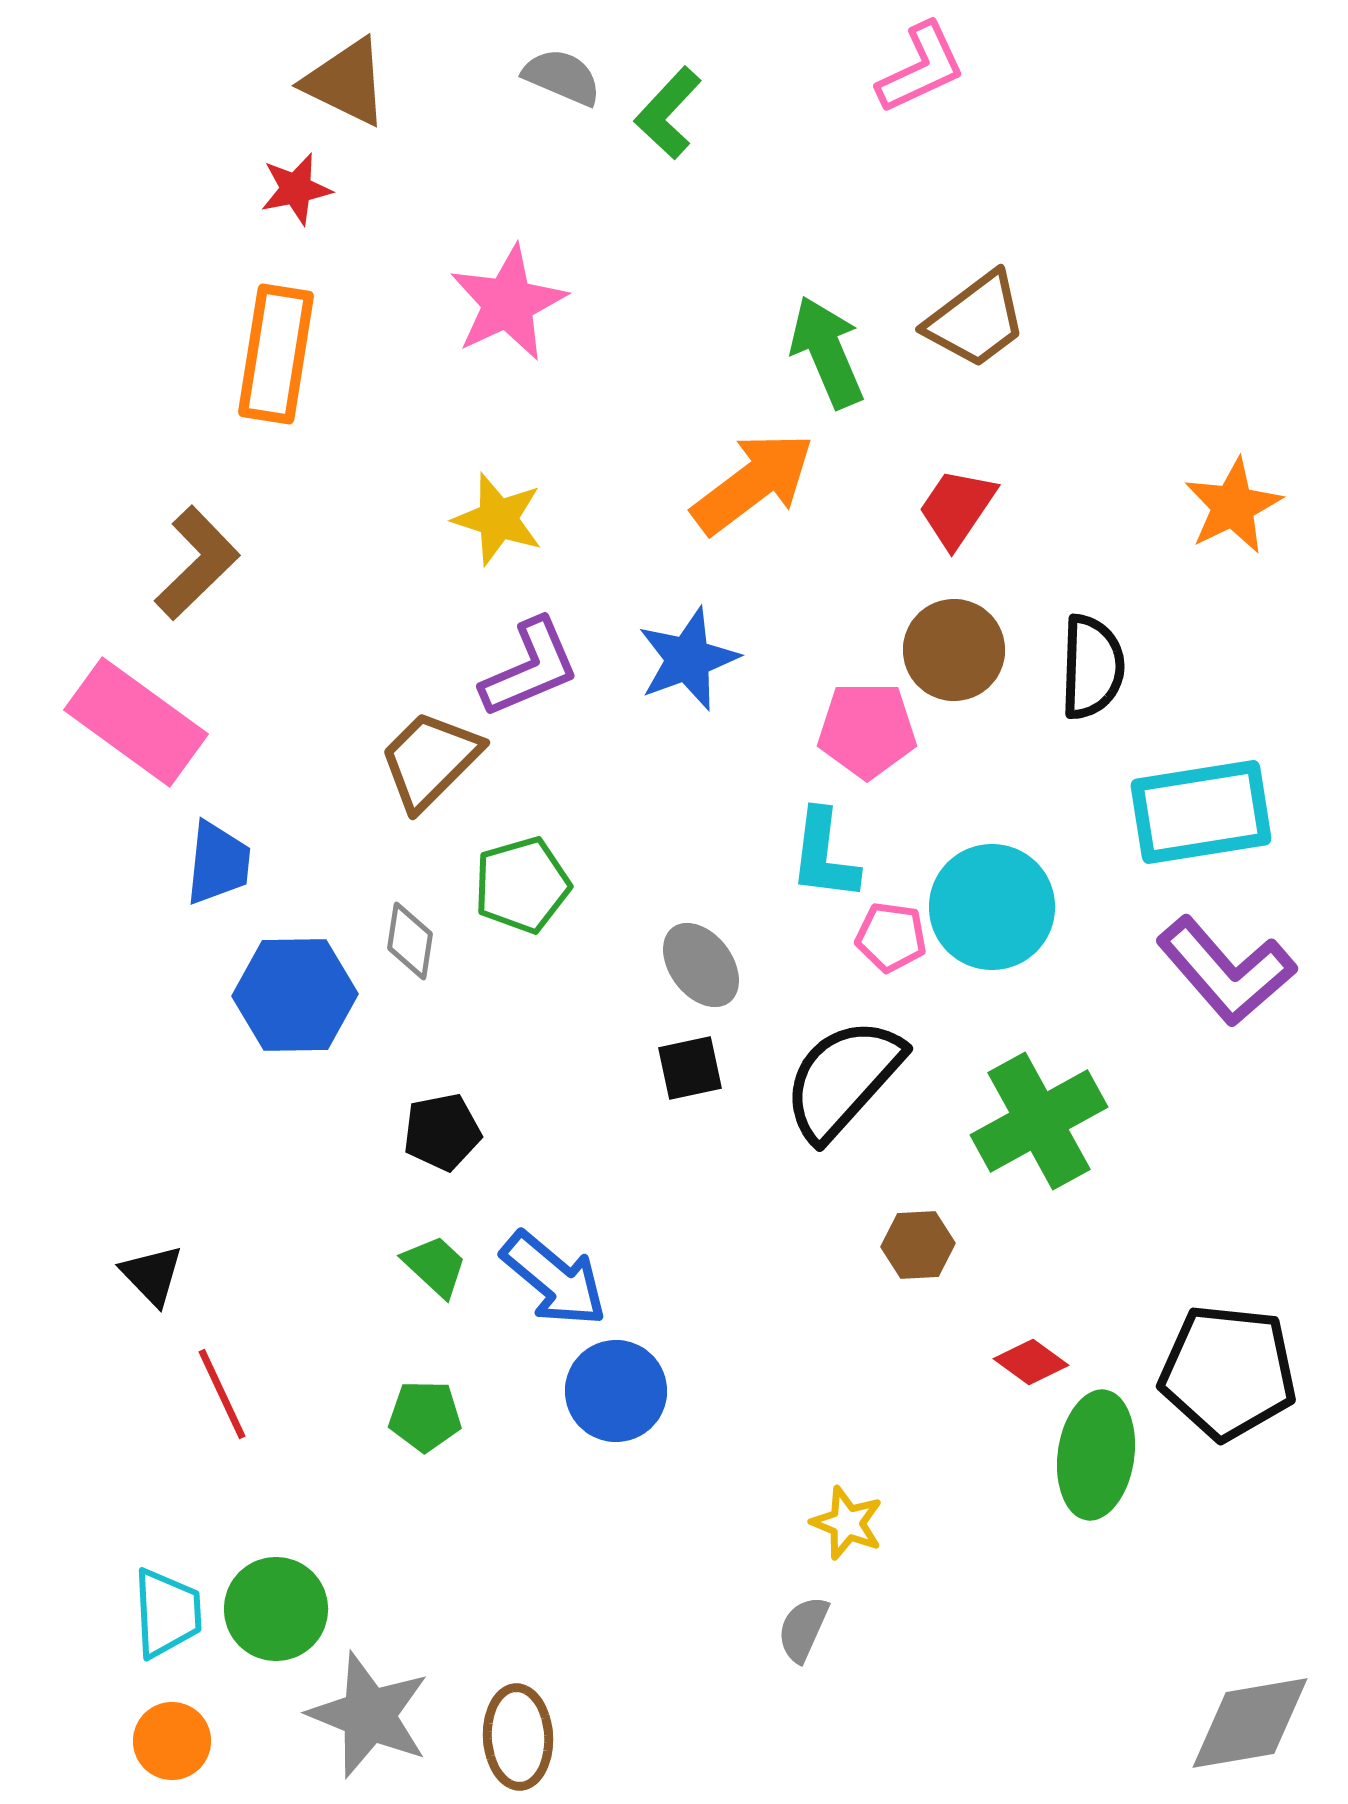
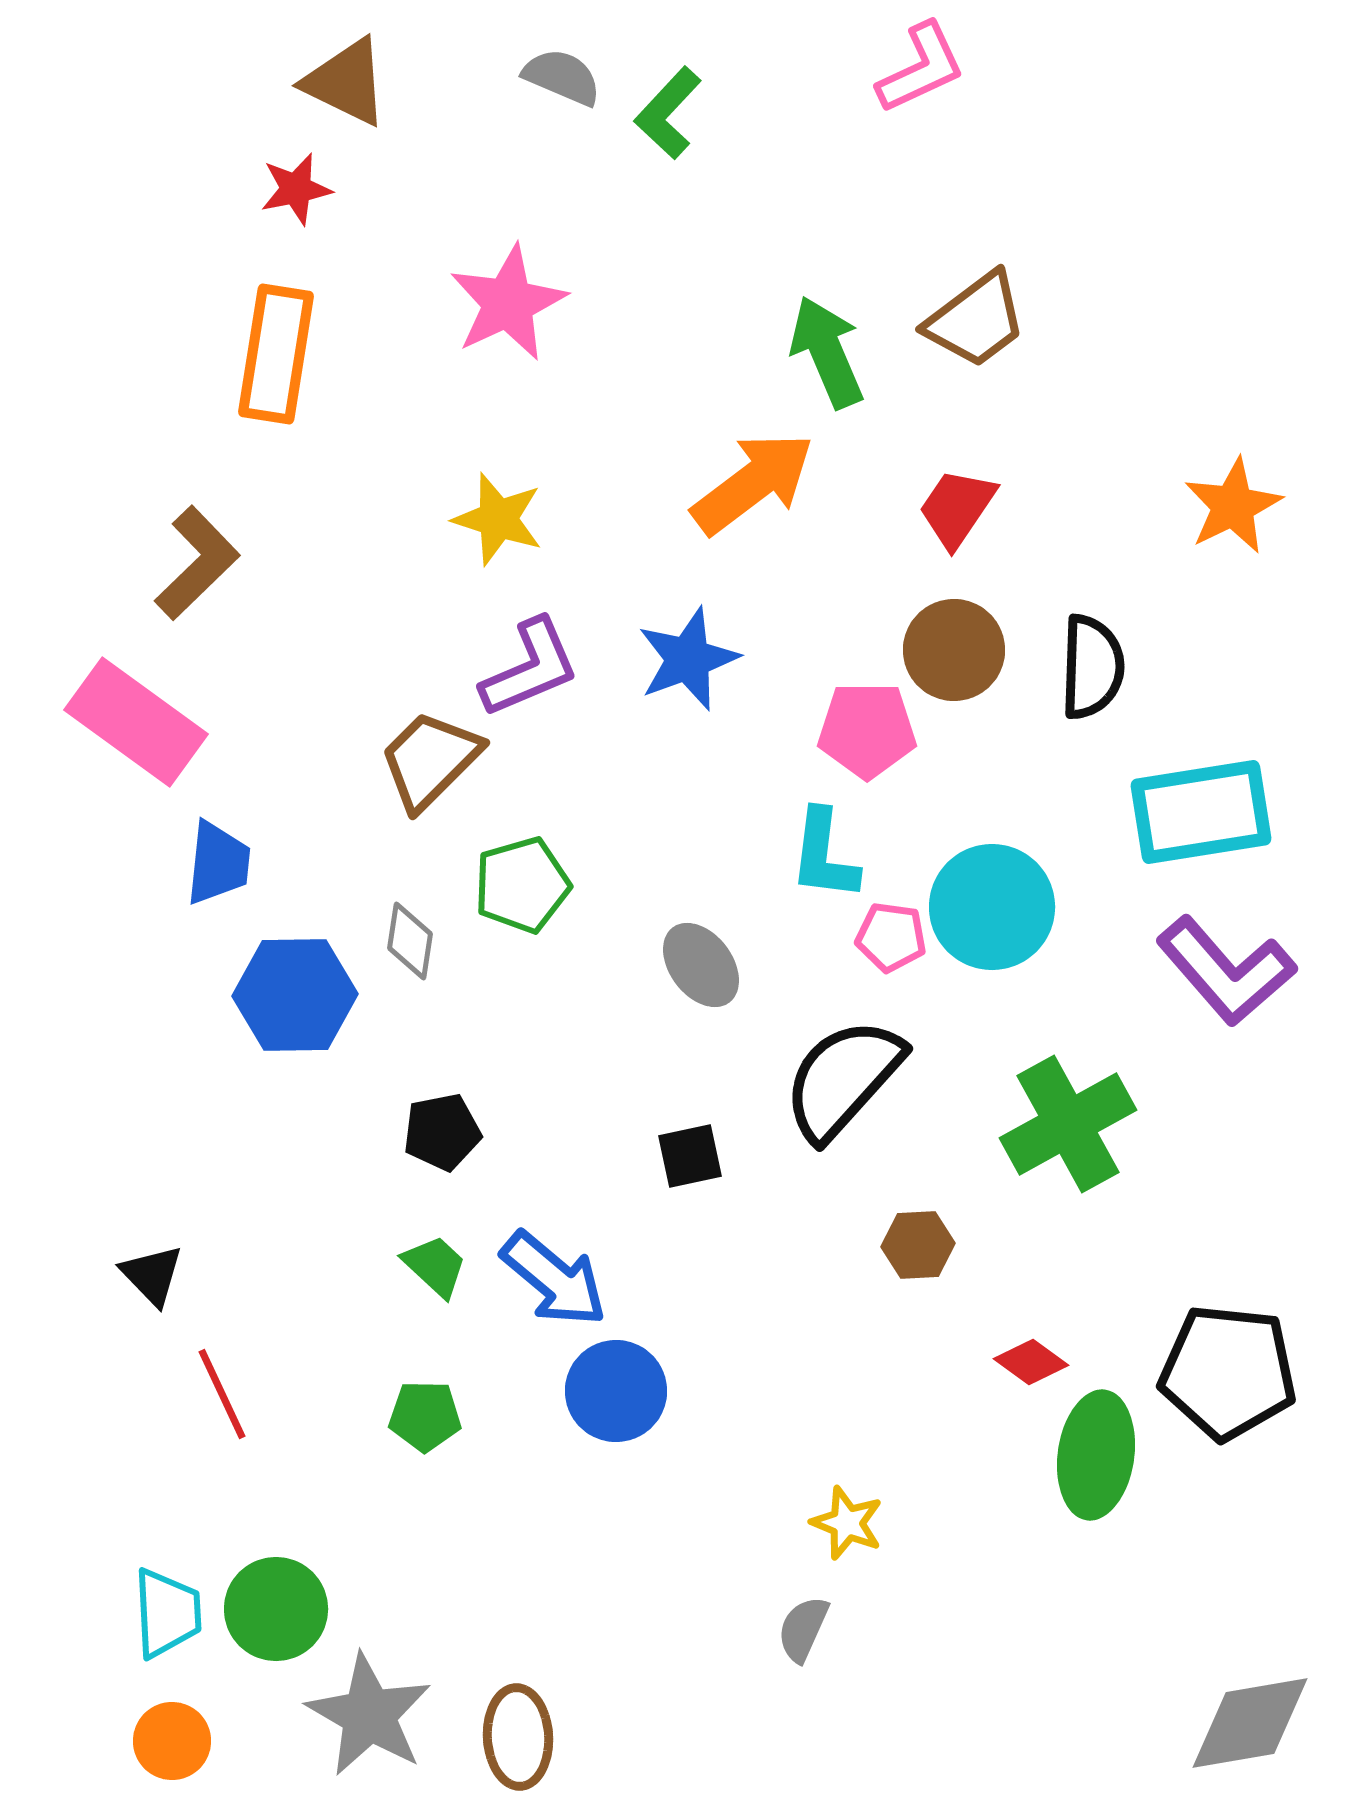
black square at (690, 1068): moved 88 px down
green cross at (1039, 1121): moved 29 px right, 3 px down
gray star at (369, 1715): rotated 8 degrees clockwise
